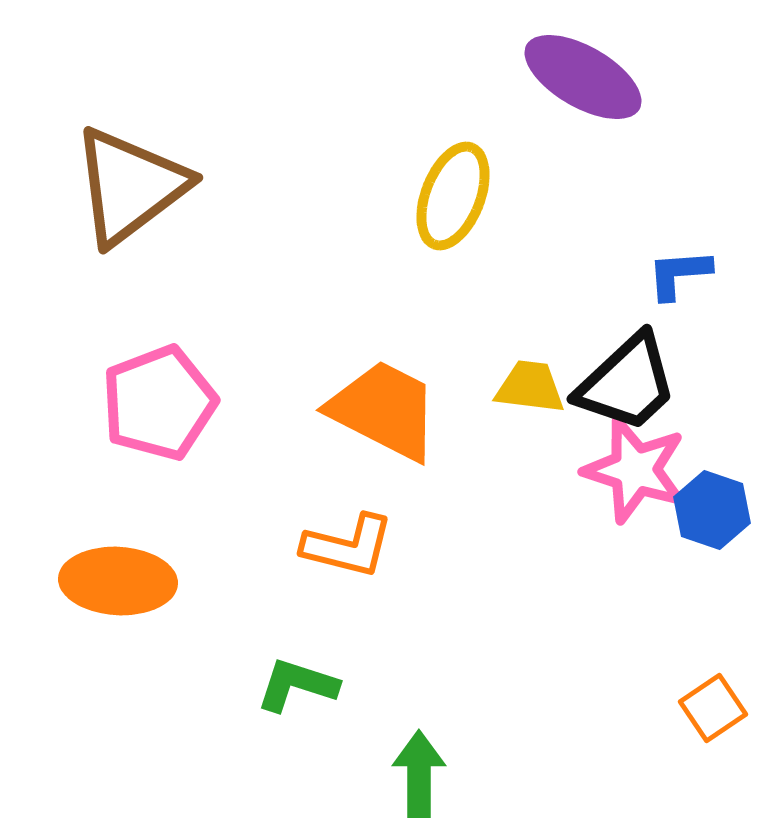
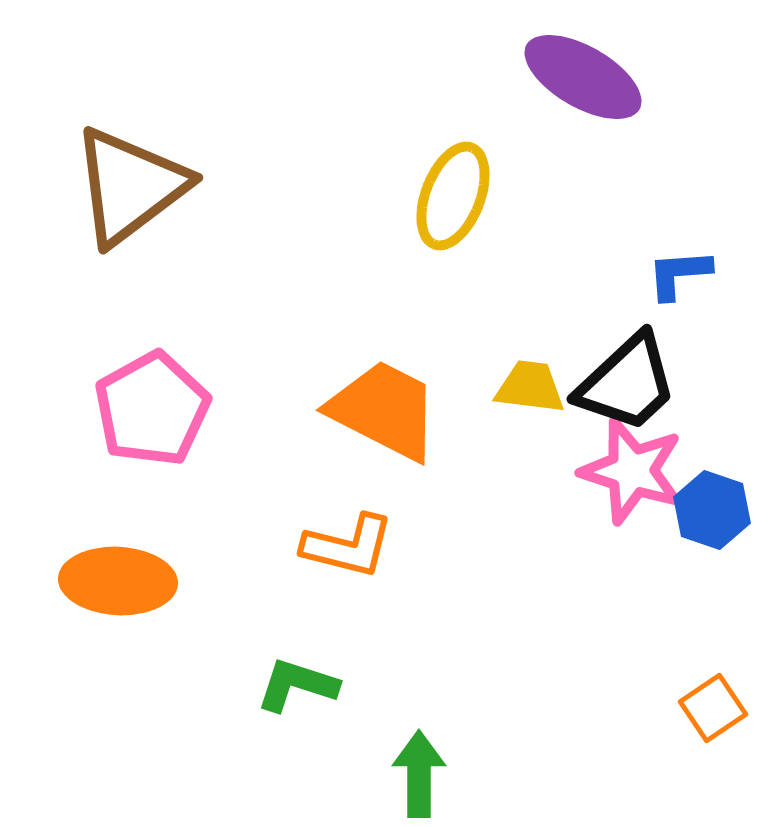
pink pentagon: moved 7 px left, 6 px down; rotated 8 degrees counterclockwise
pink star: moved 3 px left, 1 px down
